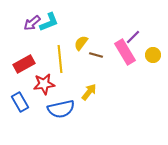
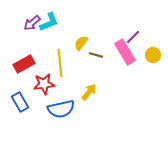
yellow line: moved 4 px down
